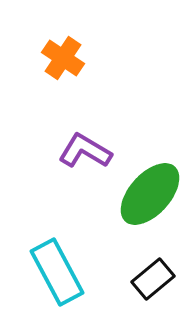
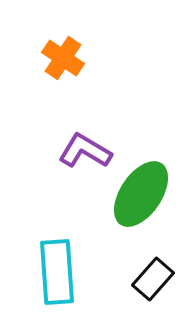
green ellipse: moved 9 px left; rotated 8 degrees counterclockwise
cyan rectangle: rotated 24 degrees clockwise
black rectangle: rotated 9 degrees counterclockwise
